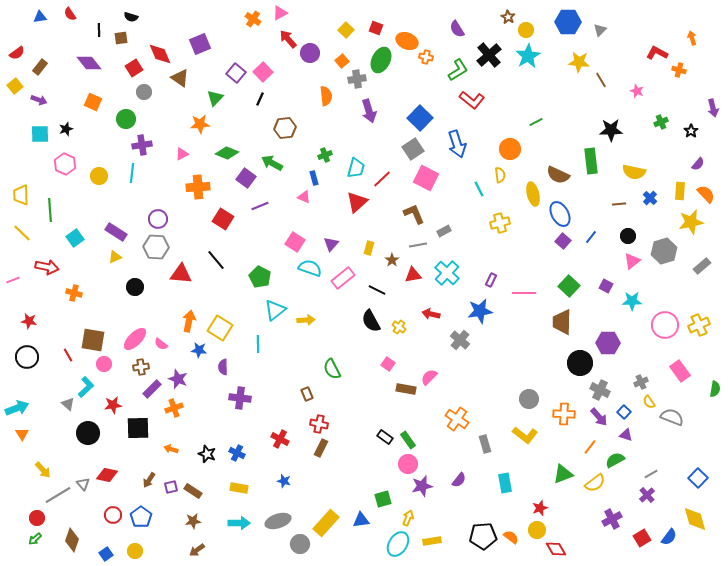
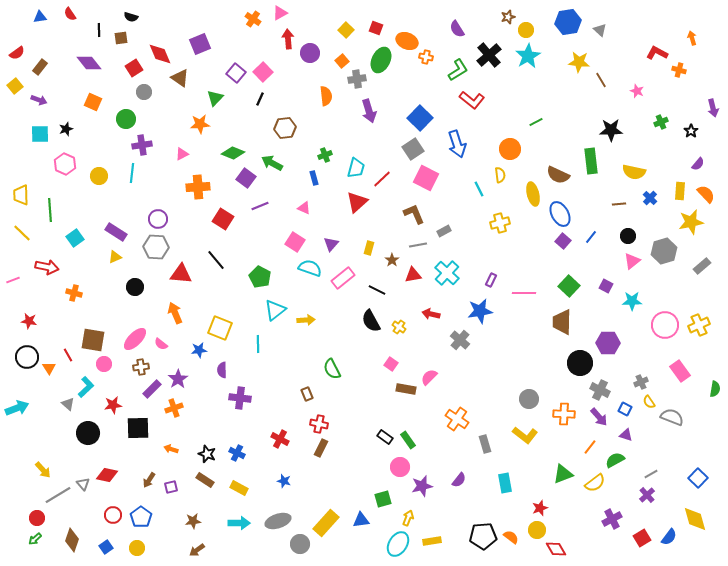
brown star at (508, 17): rotated 24 degrees clockwise
blue hexagon at (568, 22): rotated 10 degrees counterclockwise
gray triangle at (600, 30): rotated 32 degrees counterclockwise
red arrow at (288, 39): rotated 36 degrees clockwise
green diamond at (227, 153): moved 6 px right
pink triangle at (304, 197): moved 11 px down
orange arrow at (189, 321): moved 14 px left, 8 px up; rotated 35 degrees counterclockwise
yellow square at (220, 328): rotated 10 degrees counterclockwise
blue star at (199, 350): rotated 14 degrees counterclockwise
pink square at (388, 364): moved 3 px right
purple semicircle at (223, 367): moved 1 px left, 3 px down
purple star at (178, 379): rotated 18 degrees clockwise
blue square at (624, 412): moved 1 px right, 3 px up; rotated 16 degrees counterclockwise
orange triangle at (22, 434): moved 27 px right, 66 px up
pink circle at (408, 464): moved 8 px left, 3 px down
yellow rectangle at (239, 488): rotated 18 degrees clockwise
brown rectangle at (193, 491): moved 12 px right, 11 px up
yellow circle at (135, 551): moved 2 px right, 3 px up
blue square at (106, 554): moved 7 px up
